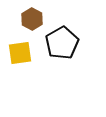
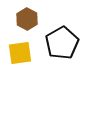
brown hexagon: moved 5 px left
